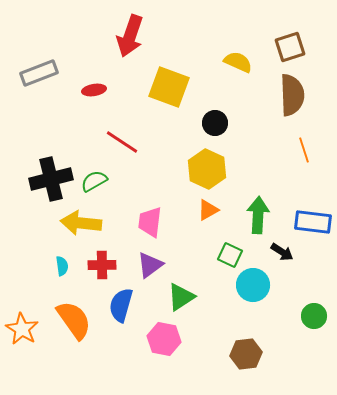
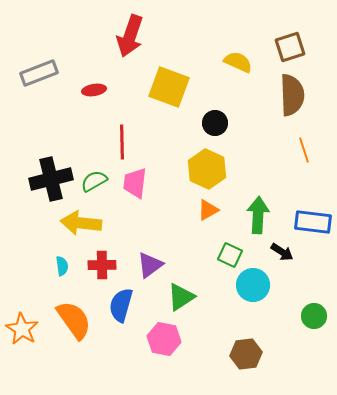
red line: rotated 56 degrees clockwise
pink trapezoid: moved 15 px left, 39 px up
